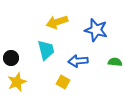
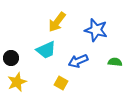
yellow arrow: rotated 35 degrees counterclockwise
cyan trapezoid: rotated 80 degrees clockwise
blue arrow: rotated 18 degrees counterclockwise
yellow square: moved 2 px left, 1 px down
